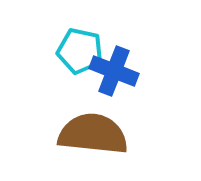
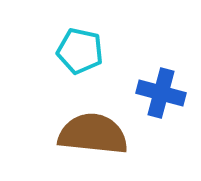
blue cross: moved 47 px right, 22 px down; rotated 6 degrees counterclockwise
